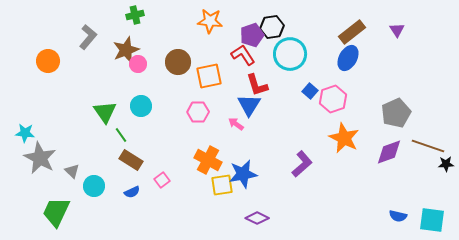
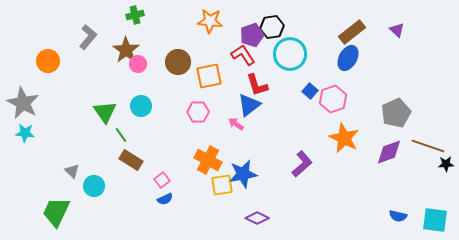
purple triangle at (397, 30): rotated 14 degrees counterclockwise
brown star at (126, 50): rotated 16 degrees counterclockwise
blue triangle at (249, 105): rotated 20 degrees clockwise
gray star at (40, 158): moved 17 px left, 55 px up
blue semicircle at (132, 192): moved 33 px right, 7 px down
cyan square at (432, 220): moved 3 px right
